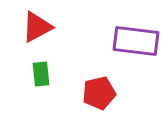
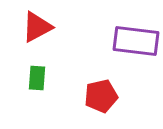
green rectangle: moved 4 px left, 4 px down; rotated 10 degrees clockwise
red pentagon: moved 2 px right, 3 px down
